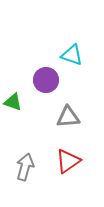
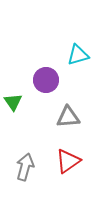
cyan triangle: moved 6 px right; rotated 35 degrees counterclockwise
green triangle: rotated 36 degrees clockwise
